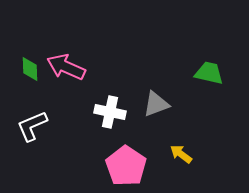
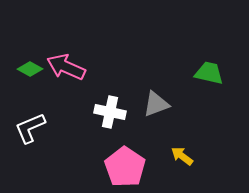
green diamond: rotated 60 degrees counterclockwise
white L-shape: moved 2 px left, 2 px down
yellow arrow: moved 1 px right, 2 px down
pink pentagon: moved 1 px left, 1 px down
